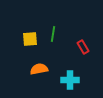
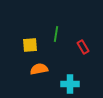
green line: moved 3 px right
yellow square: moved 6 px down
cyan cross: moved 4 px down
